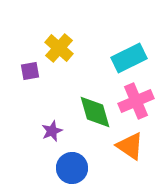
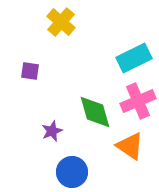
yellow cross: moved 2 px right, 26 px up
cyan rectangle: moved 5 px right
purple square: rotated 18 degrees clockwise
pink cross: moved 2 px right
blue circle: moved 4 px down
